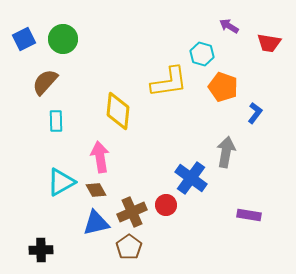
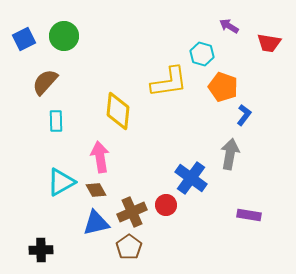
green circle: moved 1 px right, 3 px up
blue L-shape: moved 11 px left, 2 px down
gray arrow: moved 4 px right, 2 px down
